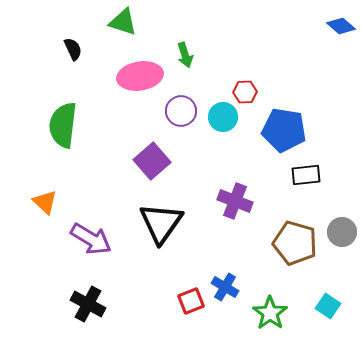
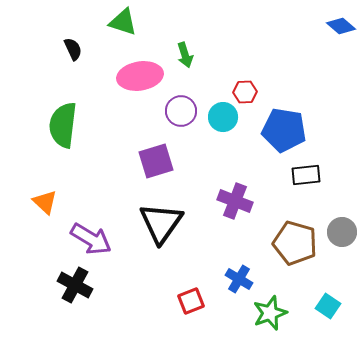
purple square: moved 4 px right; rotated 24 degrees clockwise
blue cross: moved 14 px right, 8 px up
black cross: moved 13 px left, 19 px up
green star: rotated 16 degrees clockwise
